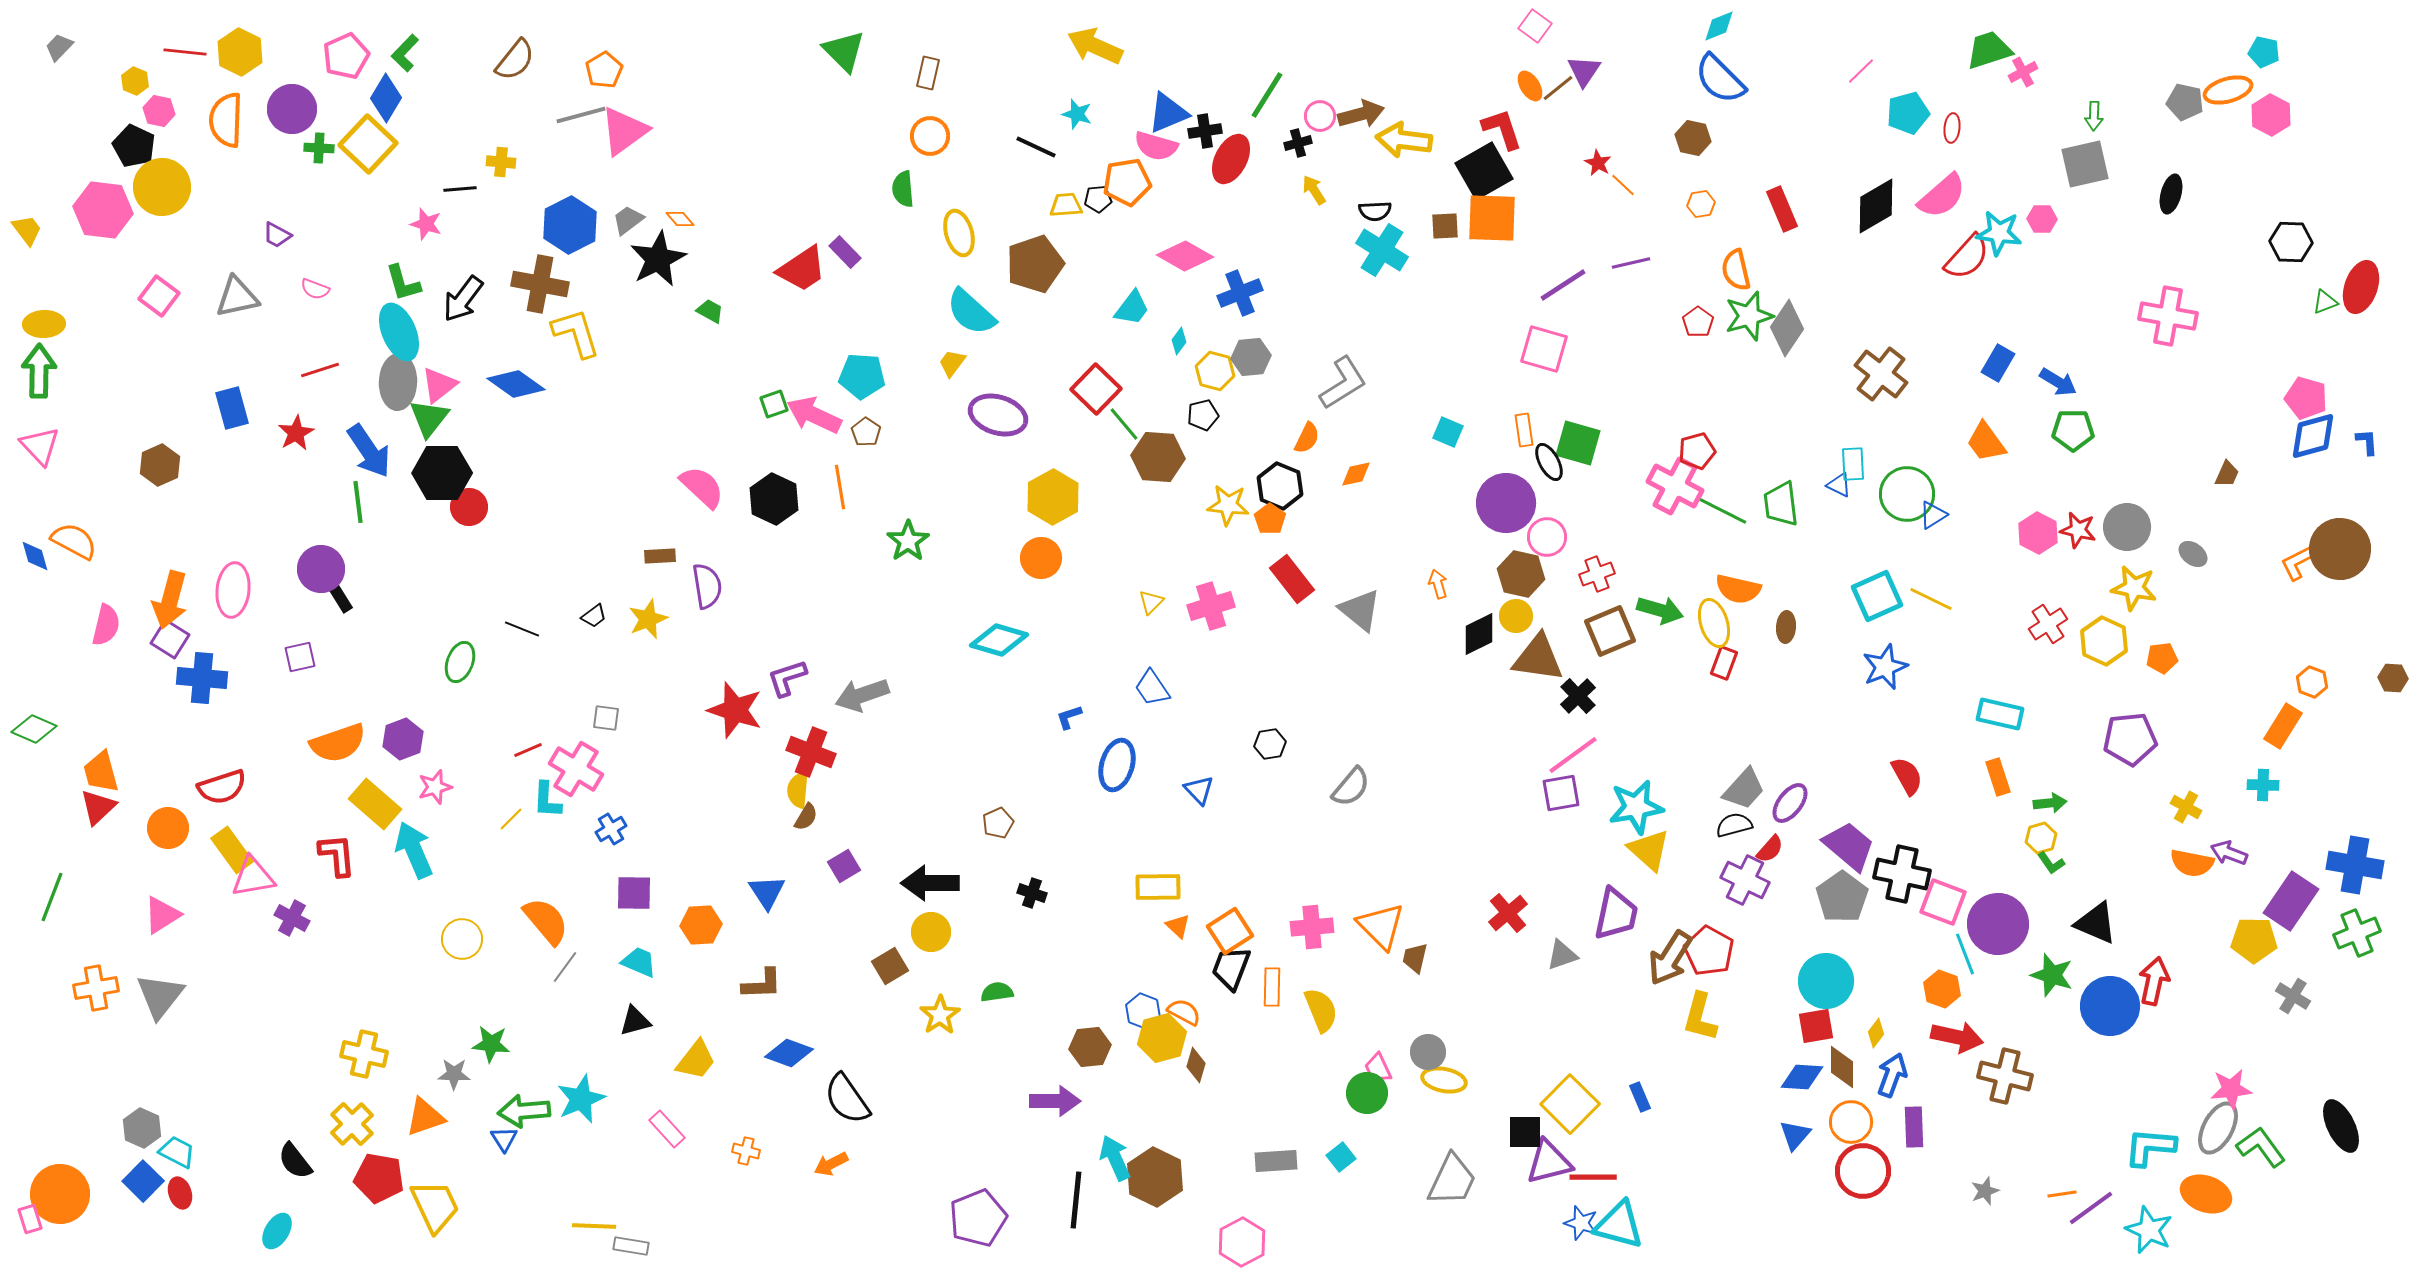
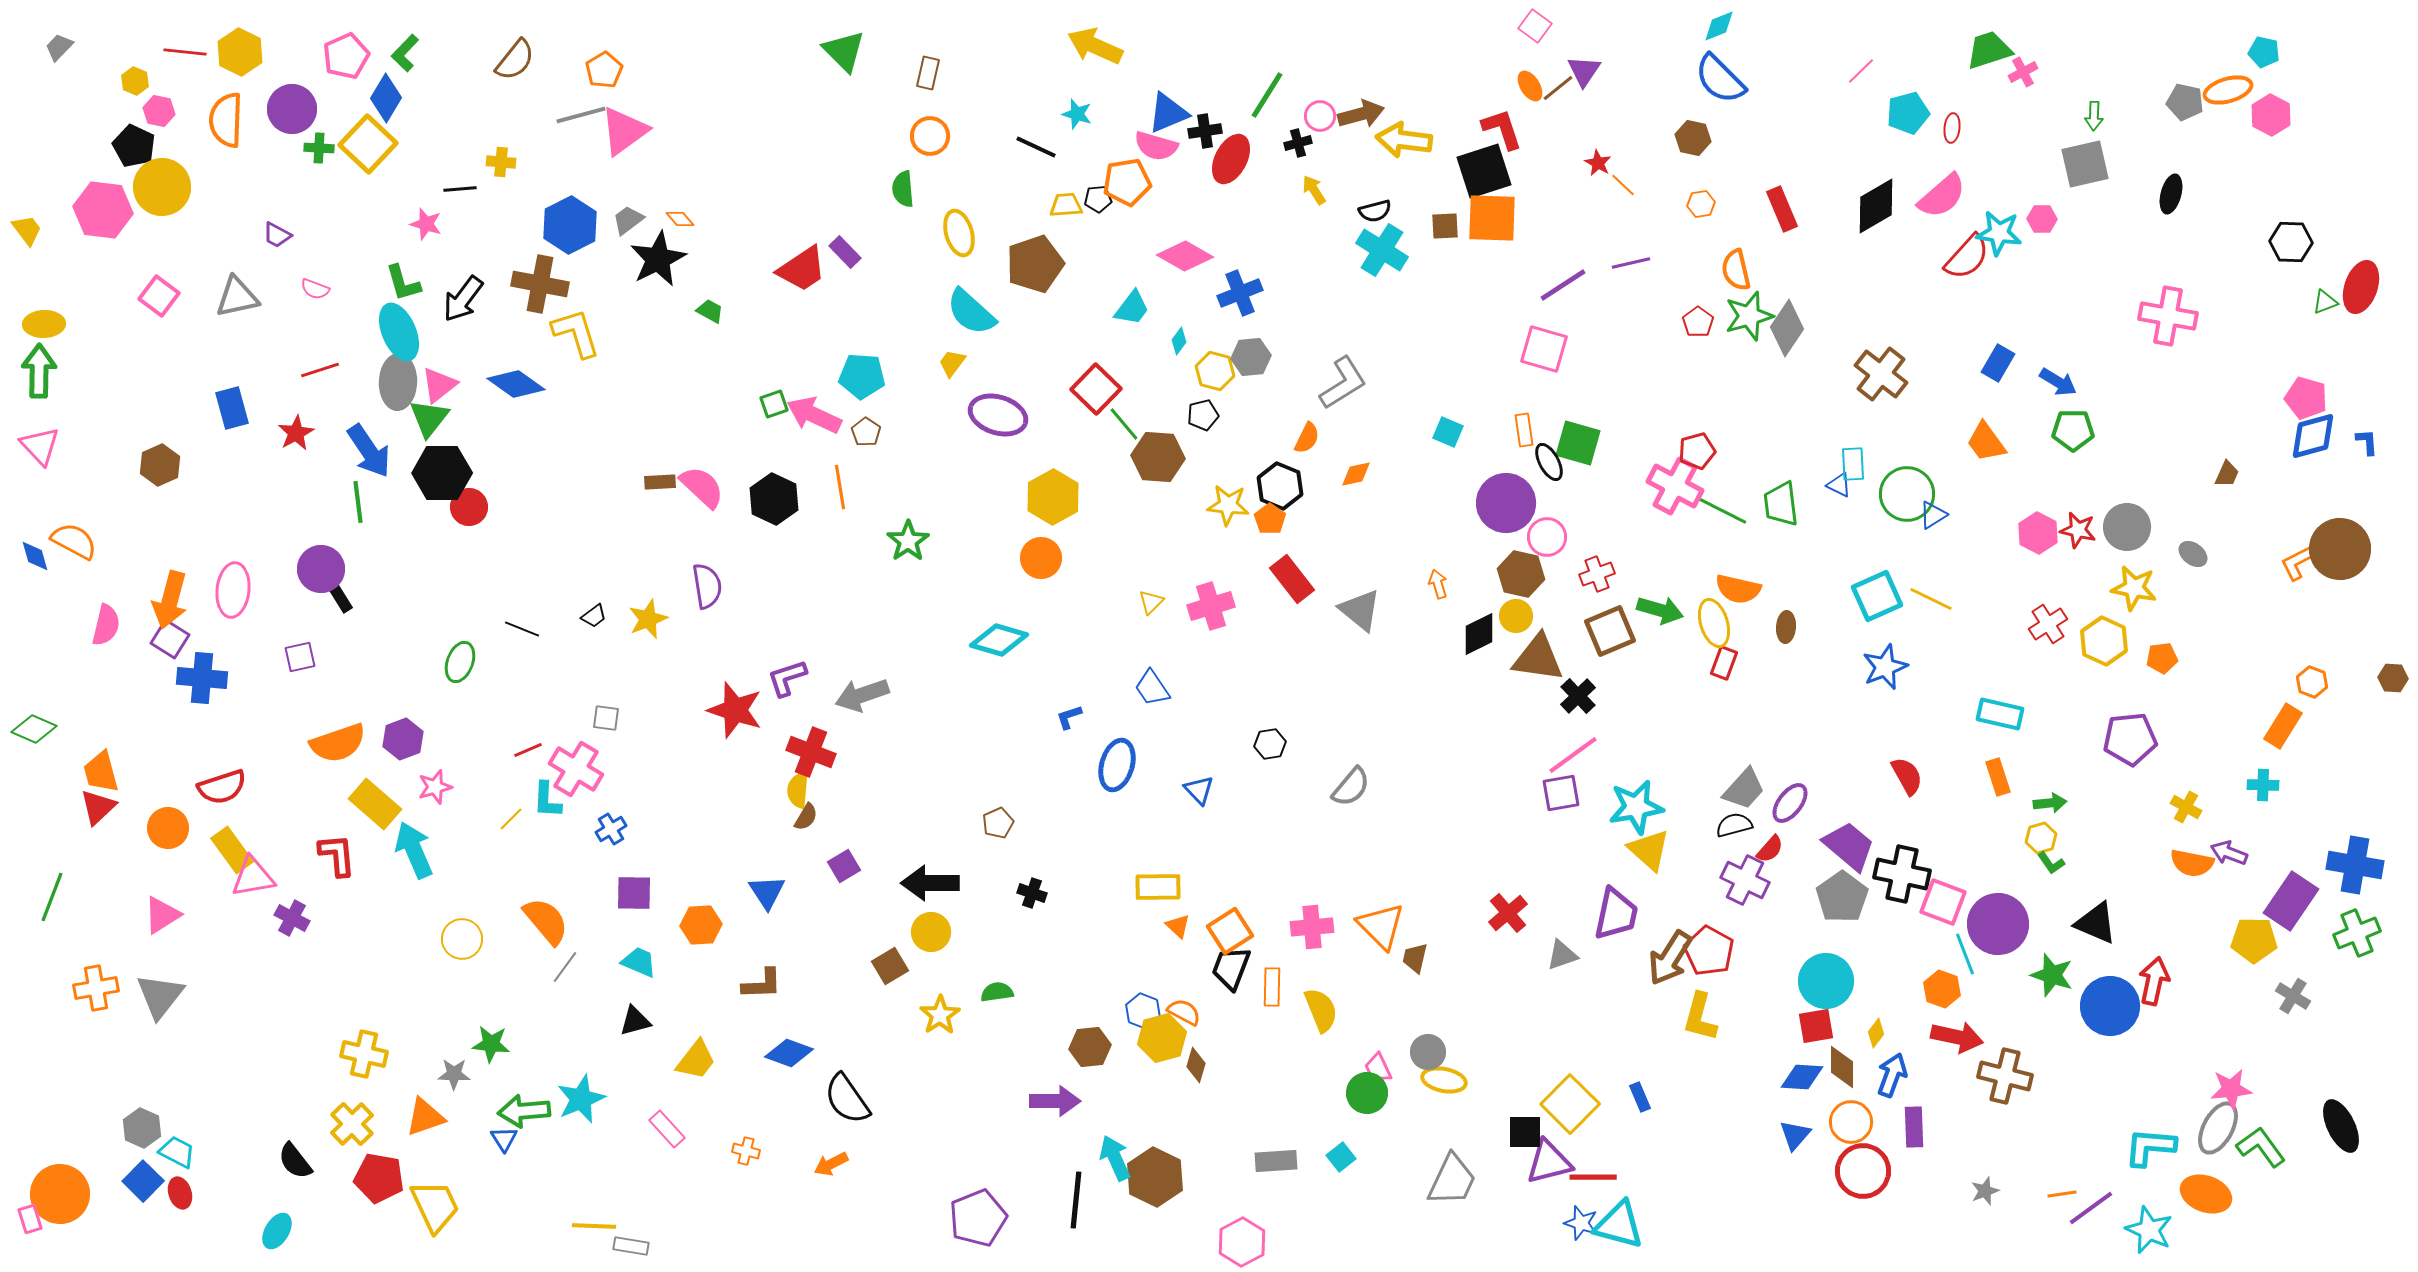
black square at (1484, 171): rotated 12 degrees clockwise
black semicircle at (1375, 211): rotated 12 degrees counterclockwise
brown rectangle at (660, 556): moved 74 px up
